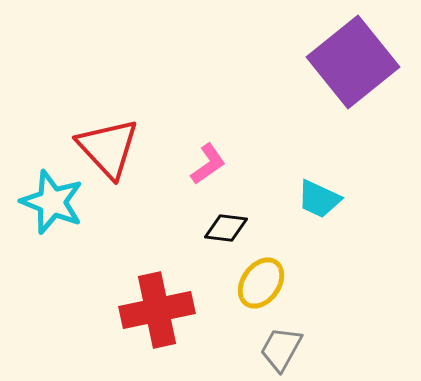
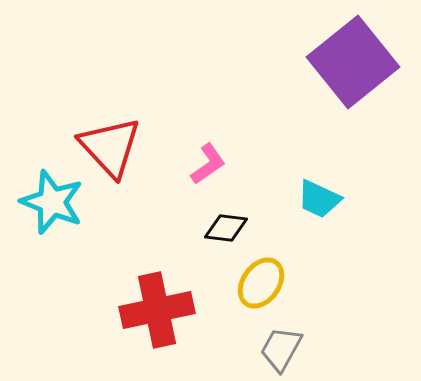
red triangle: moved 2 px right, 1 px up
